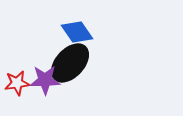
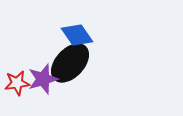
blue diamond: moved 3 px down
purple star: moved 2 px left, 1 px up; rotated 16 degrees counterclockwise
